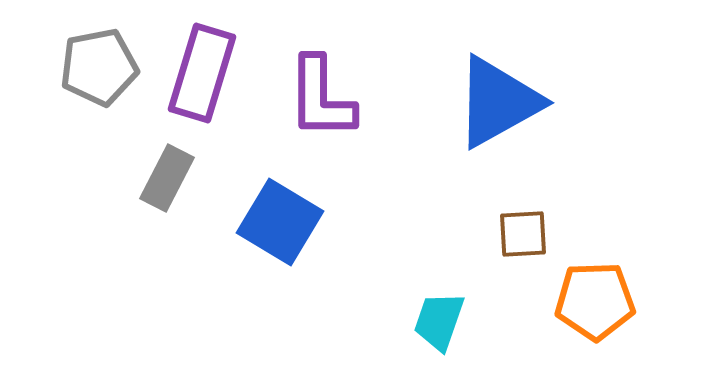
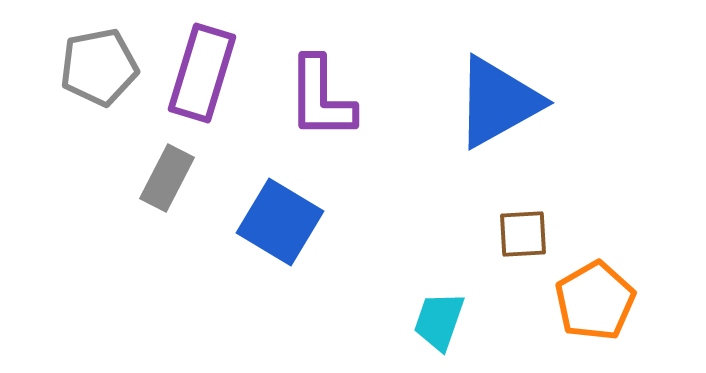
orange pentagon: rotated 28 degrees counterclockwise
